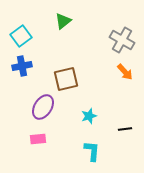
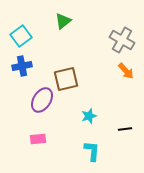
orange arrow: moved 1 px right, 1 px up
purple ellipse: moved 1 px left, 7 px up
